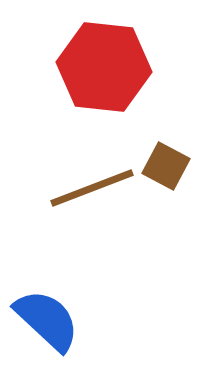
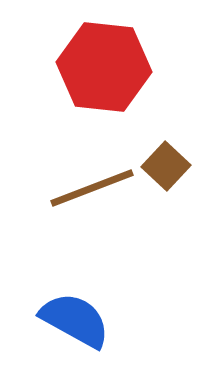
brown square: rotated 15 degrees clockwise
blue semicircle: moved 28 px right; rotated 14 degrees counterclockwise
